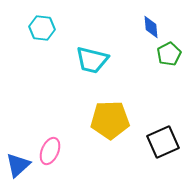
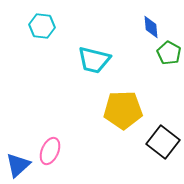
cyan hexagon: moved 2 px up
green pentagon: moved 1 px up; rotated 15 degrees counterclockwise
cyan trapezoid: moved 2 px right
yellow pentagon: moved 13 px right, 10 px up
black square: rotated 28 degrees counterclockwise
